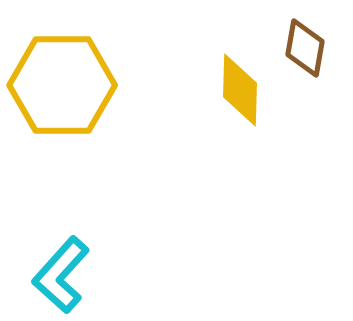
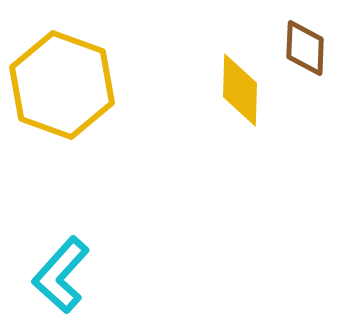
brown diamond: rotated 8 degrees counterclockwise
yellow hexagon: rotated 20 degrees clockwise
